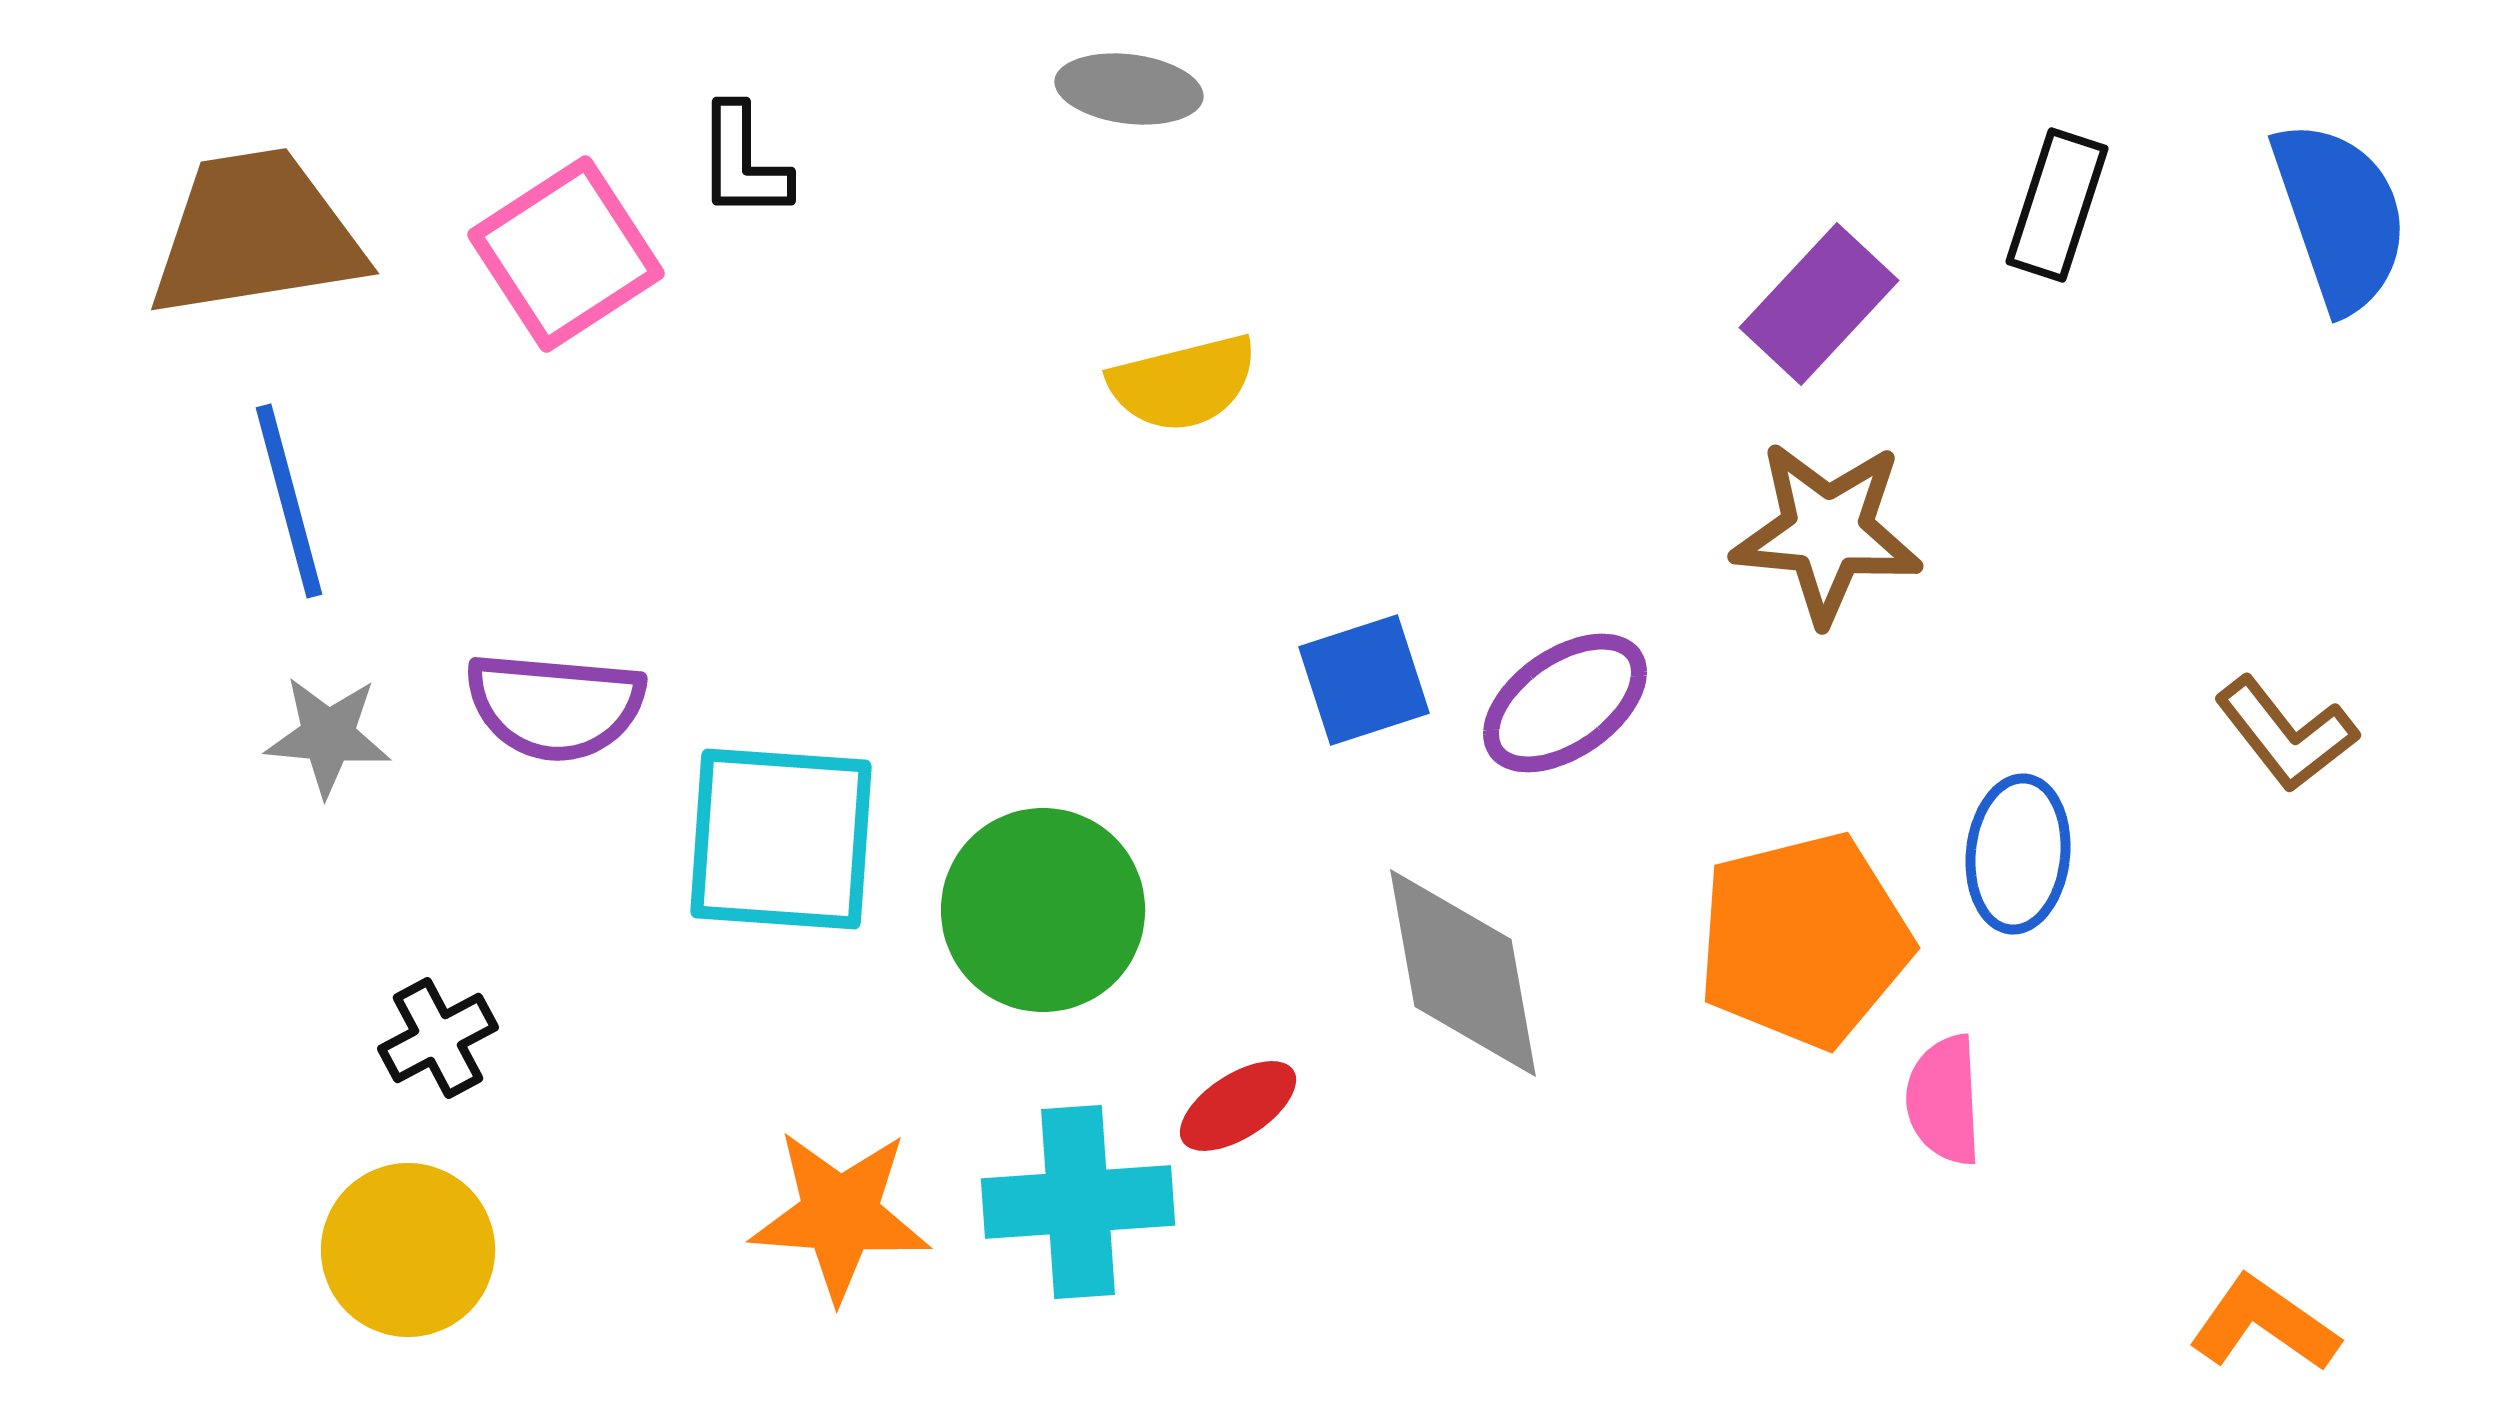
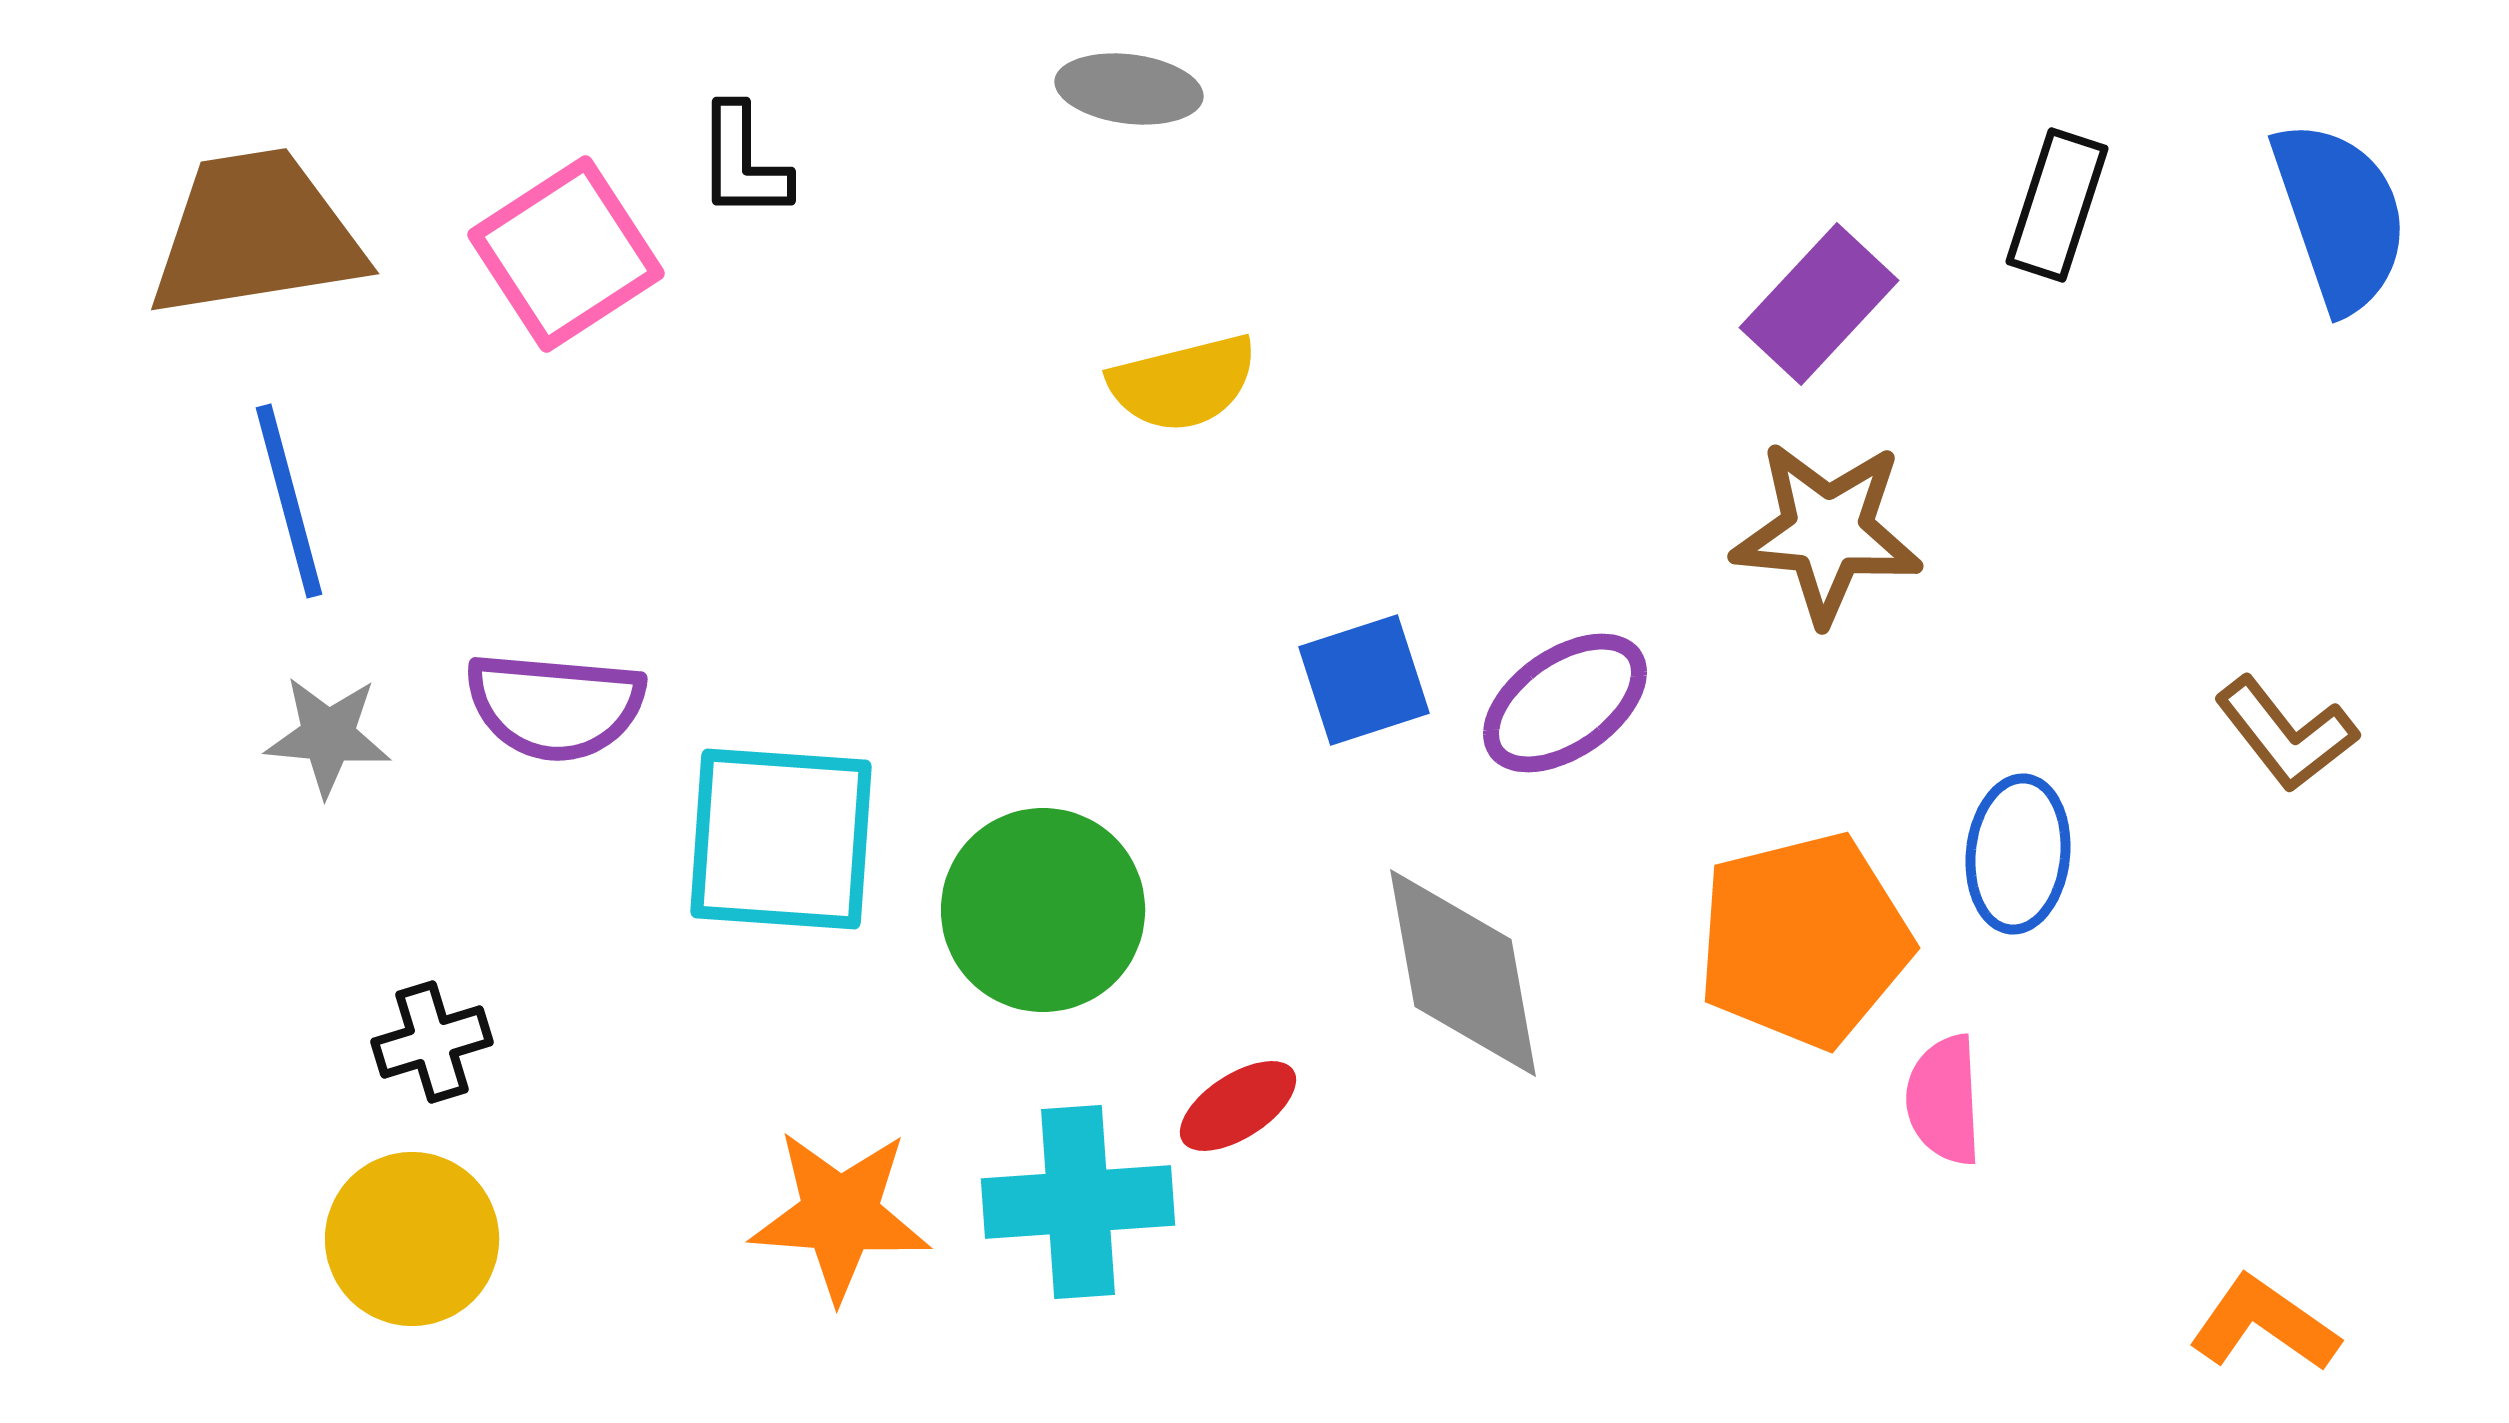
black cross: moved 6 px left, 4 px down; rotated 11 degrees clockwise
yellow circle: moved 4 px right, 11 px up
